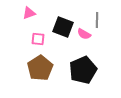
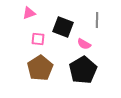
pink semicircle: moved 10 px down
black pentagon: rotated 8 degrees counterclockwise
